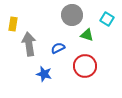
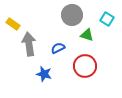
yellow rectangle: rotated 64 degrees counterclockwise
